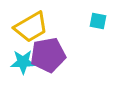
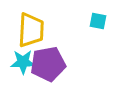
yellow trapezoid: moved 3 px down; rotated 57 degrees counterclockwise
purple pentagon: moved 9 px down
